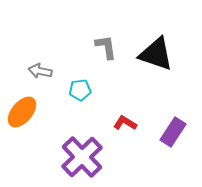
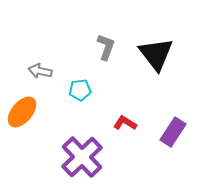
gray L-shape: rotated 28 degrees clockwise
black triangle: rotated 33 degrees clockwise
